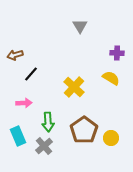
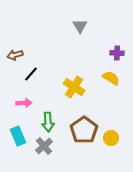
yellow cross: rotated 10 degrees counterclockwise
